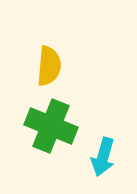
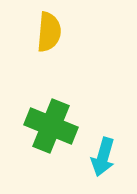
yellow semicircle: moved 34 px up
